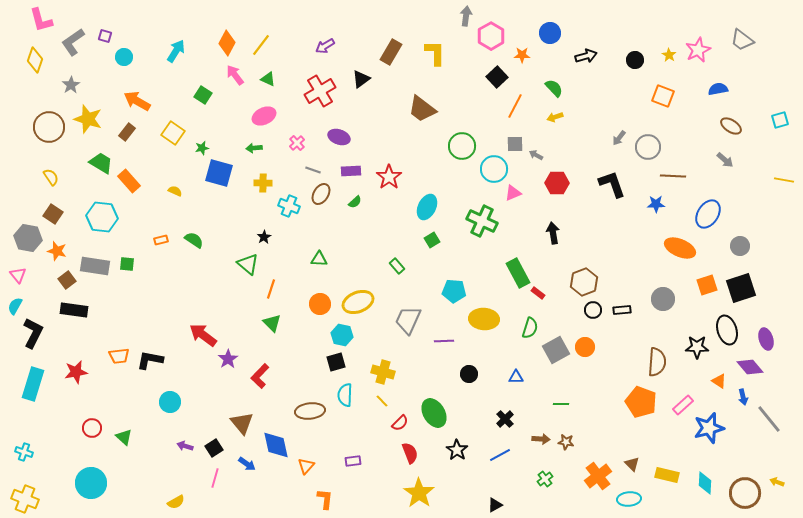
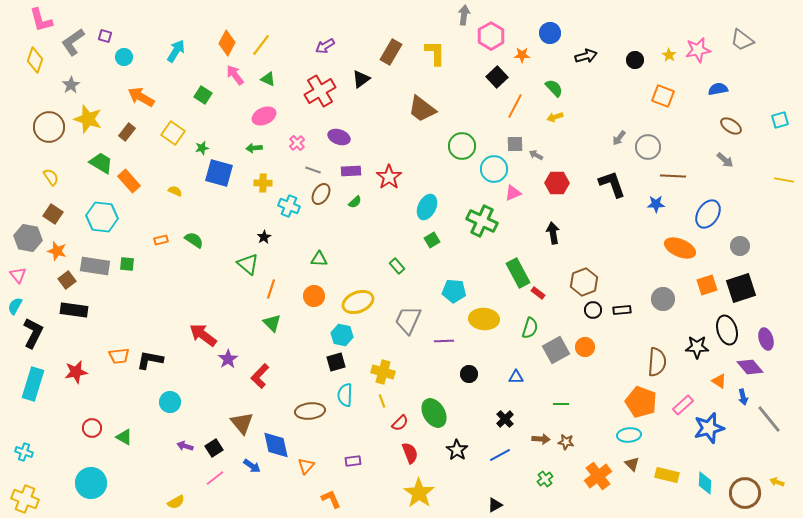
gray arrow at (466, 16): moved 2 px left, 1 px up
pink star at (698, 50): rotated 15 degrees clockwise
orange arrow at (137, 101): moved 4 px right, 4 px up
orange circle at (320, 304): moved 6 px left, 8 px up
yellow line at (382, 401): rotated 24 degrees clockwise
green triangle at (124, 437): rotated 12 degrees counterclockwise
blue arrow at (247, 464): moved 5 px right, 2 px down
pink line at (215, 478): rotated 36 degrees clockwise
orange L-shape at (325, 499): moved 6 px right; rotated 30 degrees counterclockwise
cyan ellipse at (629, 499): moved 64 px up
